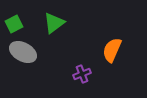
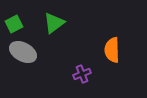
orange semicircle: rotated 25 degrees counterclockwise
